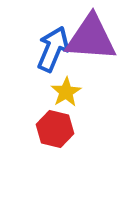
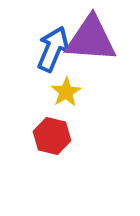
purple triangle: moved 1 px down
red hexagon: moved 3 px left, 7 px down
